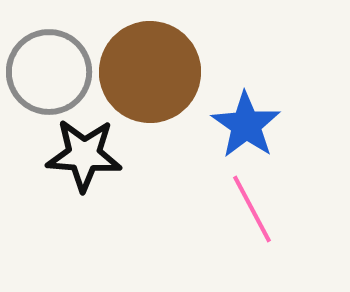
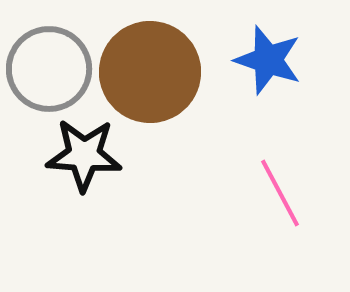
gray circle: moved 3 px up
blue star: moved 22 px right, 65 px up; rotated 16 degrees counterclockwise
pink line: moved 28 px right, 16 px up
